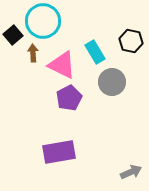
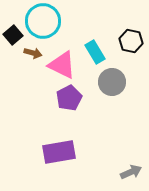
brown arrow: rotated 108 degrees clockwise
